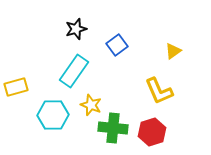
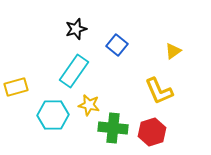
blue square: rotated 15 degrees counterclockwise
yellow star: moved 2 px left; rotated 10 degrees counterclockwise
